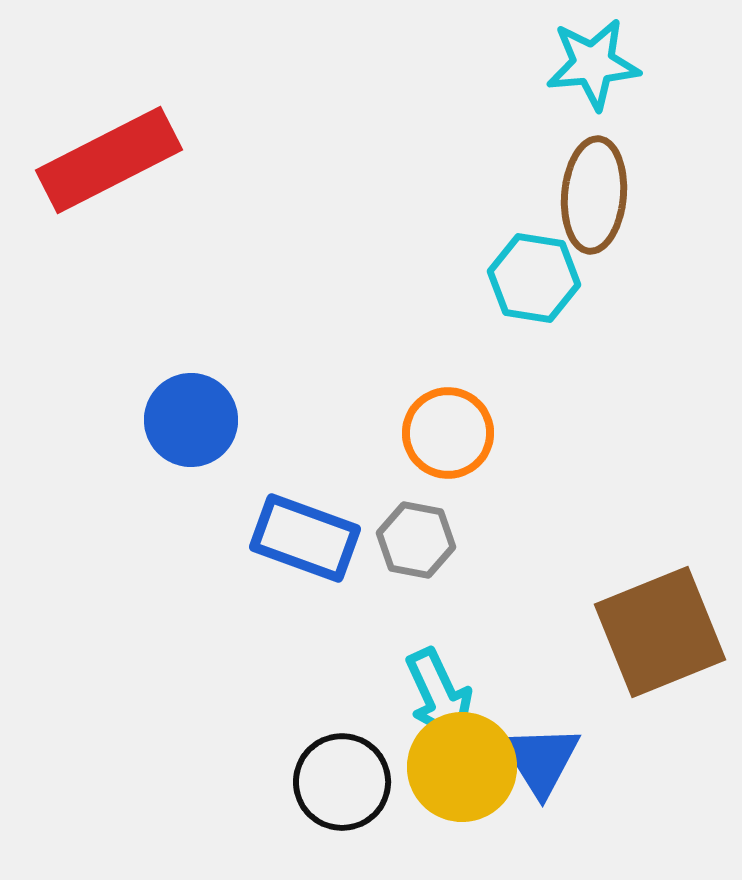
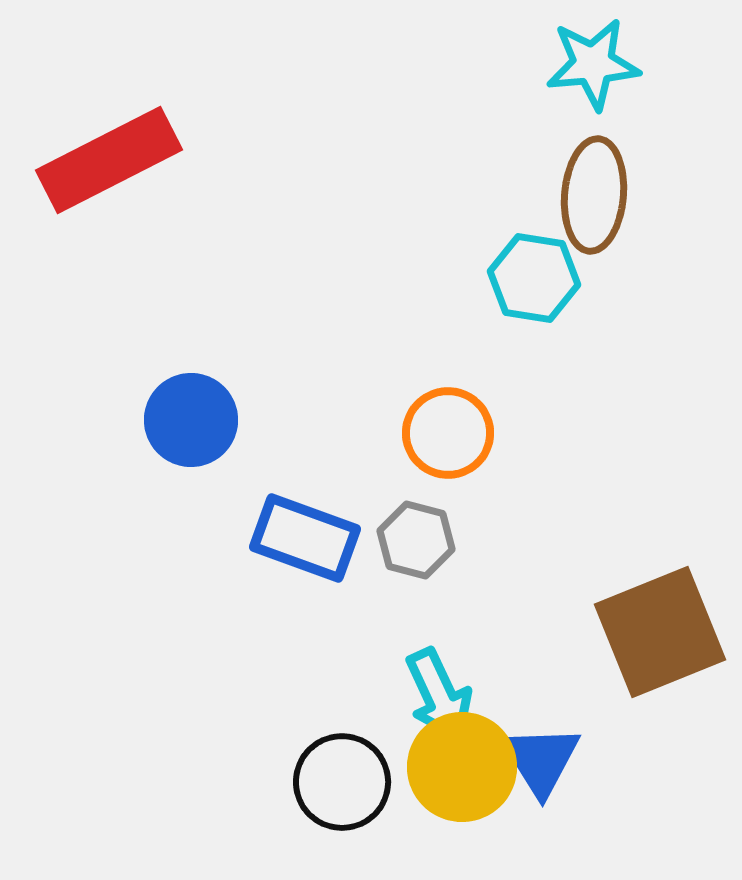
gray hexagon: rotated 4 degrees clockwise
